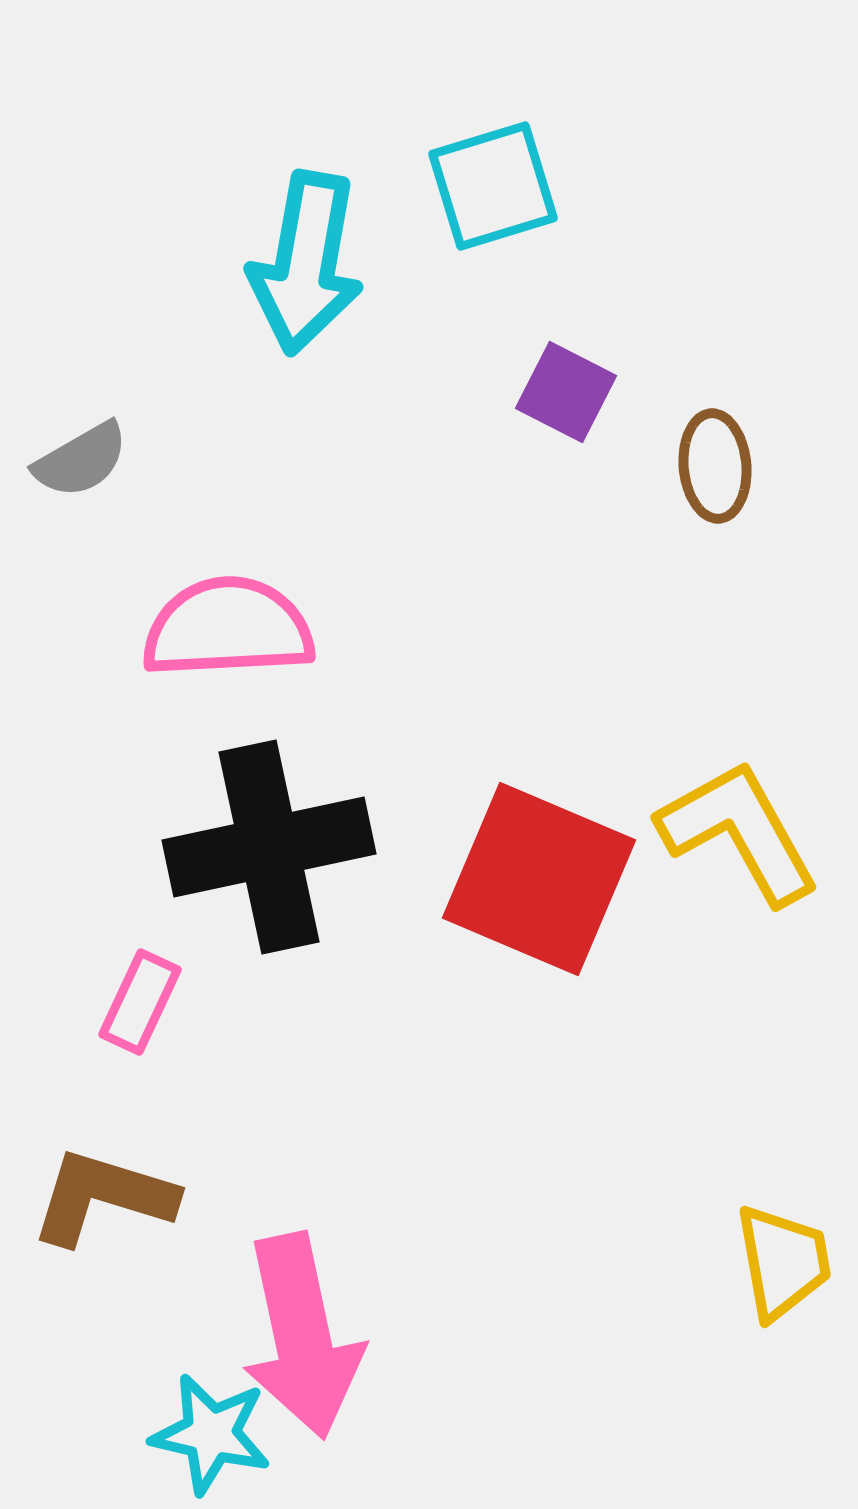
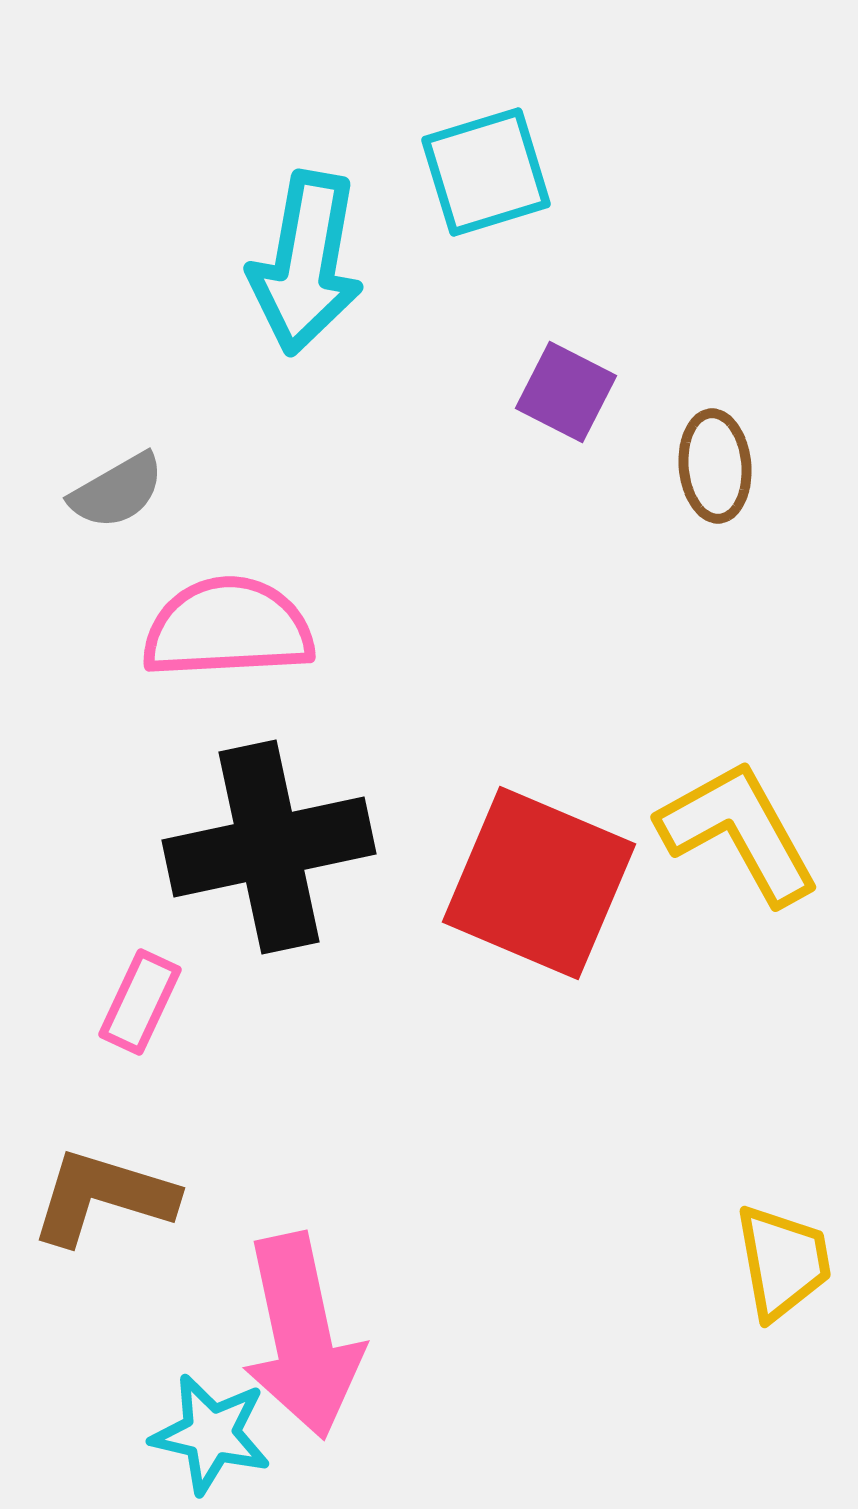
cyan square: moved 7 px left, 14 px up
gray semicircle: moved 36 px right, 31 px down
red square: moved 4 px down
